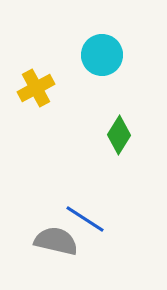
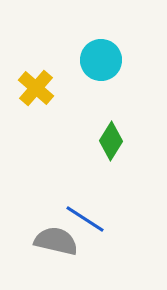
cyan circle: moved 1 px left, 5 px down
yellow cross: rotated 21 degrees counterclockwise
green diamond: moved 8 px left, 6 px down
